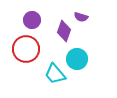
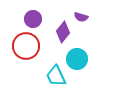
purple circle: moved 1 px right, 1 px up
purple diamond: moved 1 px left, 1 px down; rotated 20 degrees clockwise
red circle: moved 3 px up
cyan trapezoid: moved 1 px right, 2 px down; rotated 15 degrees clockwise
